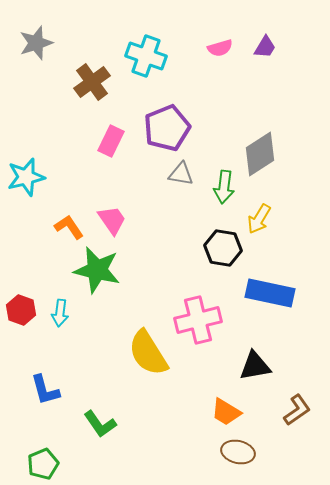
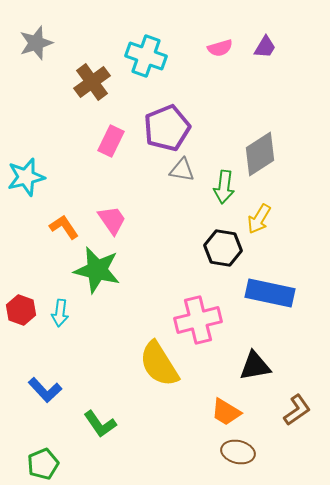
gray triangle: moved 1 px right, 4 px up
orange L-shape: moved 5 px left
yellow semicircle: moved 11 px right, 11 px down
blue L-shape: rotated 28 degrees counterclockwise
